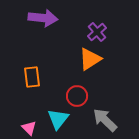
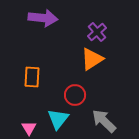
orange triangle: moved 2 px right
orange rectangle: rotated 10 degrees clockwise
red circle: moved 2 px left, 1 px up
gray arrow: moved 1 px left, 1 px down
pink triangle: rotated 14 degrees clockwise
